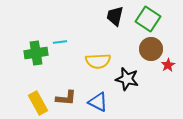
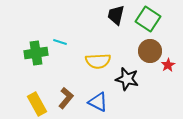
black trapezoid: moved 1 px right, 1 px up
cyan line: rotated 24 degrees clockwise
brown circle: moved 1 px left, 2 px down
brown L-shape: rotated 55 degrees counterclockwise
yellow rectangle: moved 1 px left, 1 px down
